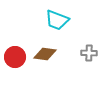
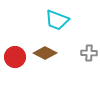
brown diamond: moved 1 px up; rotated 20 degrees clockwise
